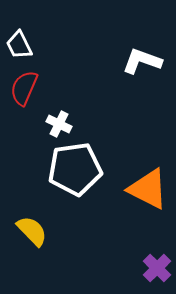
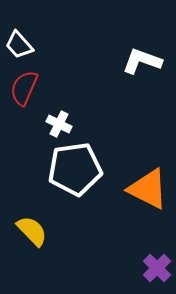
white trapezoid: rotated 16 degrees counterclockwise
